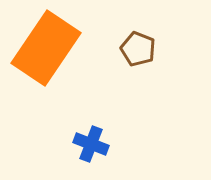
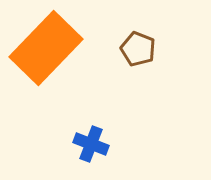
orange rectangle: rotated 10 degrees clockwise
